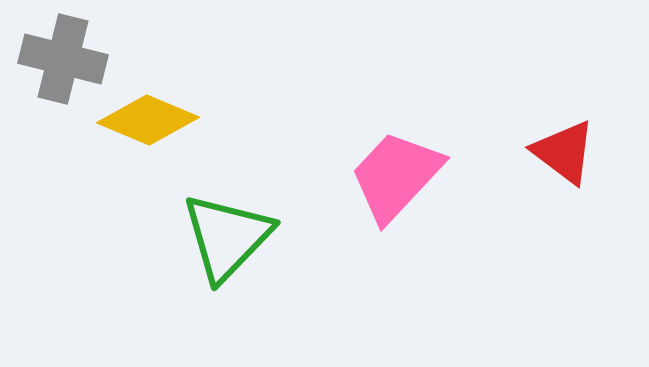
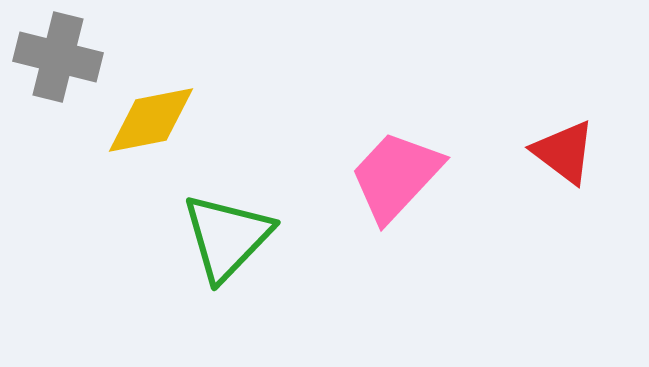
gray cross: moved 5 px left, 2 px up
yellow diamond: moved 3 px right; rotated 34 degrees counterclockwise
